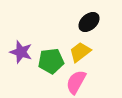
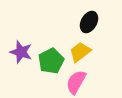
black ellipse: rotated 20 degrees counterclockwise
green pentagon: rotated 20 degrees counterclockwise
